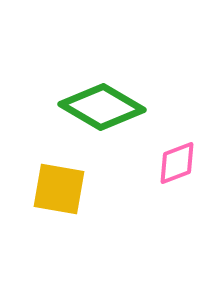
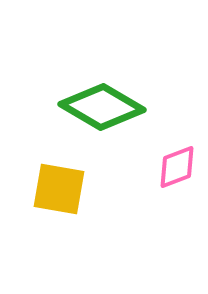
pink diamond: moved 4 px down
